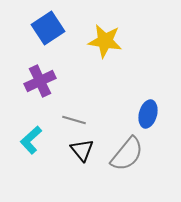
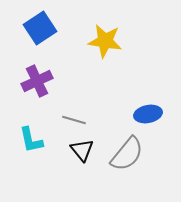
blue square: moved 8 px left
purple cross: moved 3 px left
blue ellipse: rotated 64 degrees clockwise
cyan L-shape: rotated 60 degrees counterclockwise
